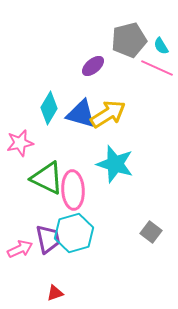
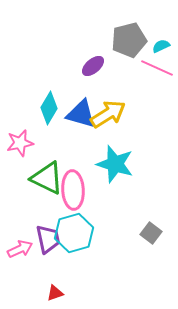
cyan semicircle: rotated 96 degrees clockwise
gray square: moved 1 px down
